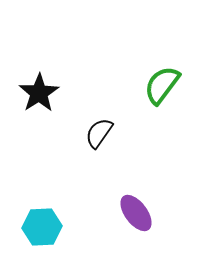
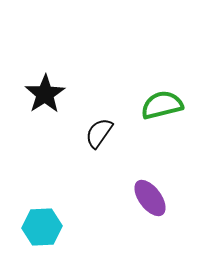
green semicircle: moved 20 px down; rotated 39 degrees clockwise
black star: moved 6 px right, 1 px down
purple ellipse: moved 14 px right, 15 px up
